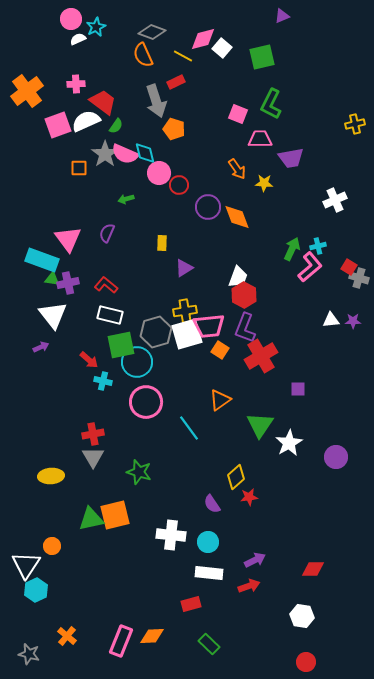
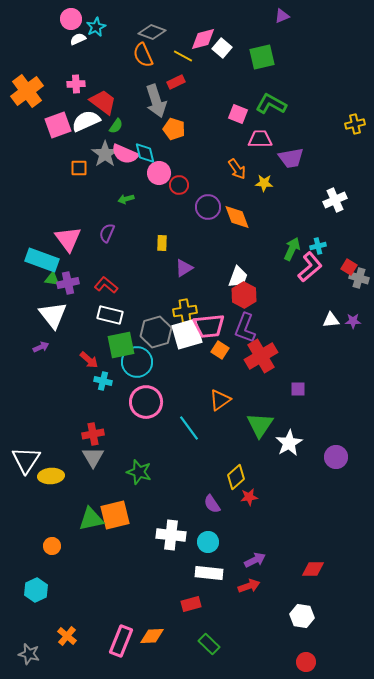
green L-shape at (271, 104): rotated 92 degrees clockwise
white triangle at (26, 565): moved 105 px up
